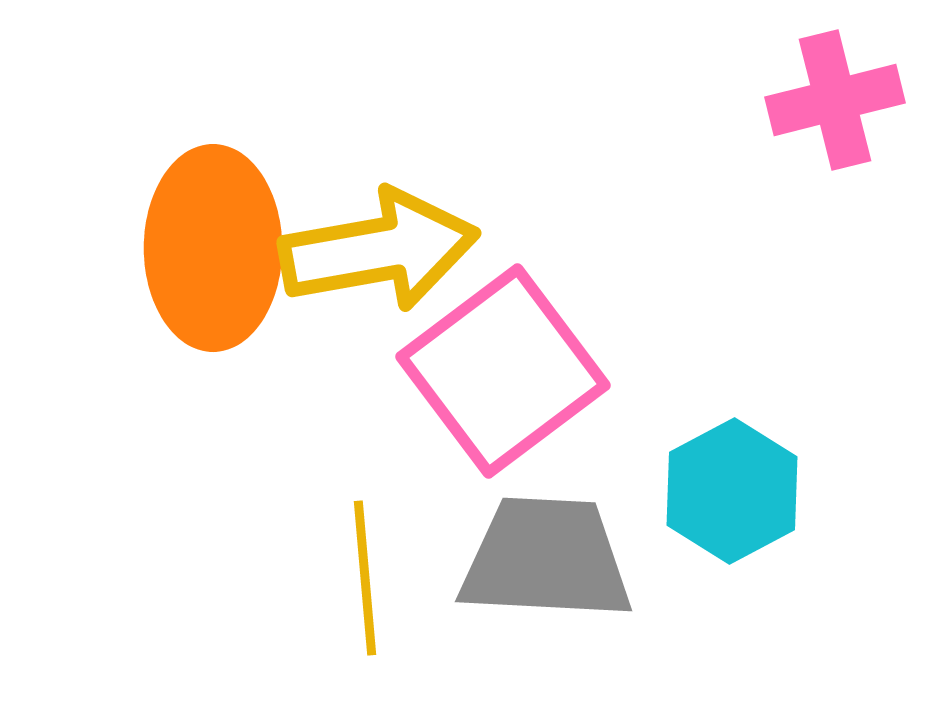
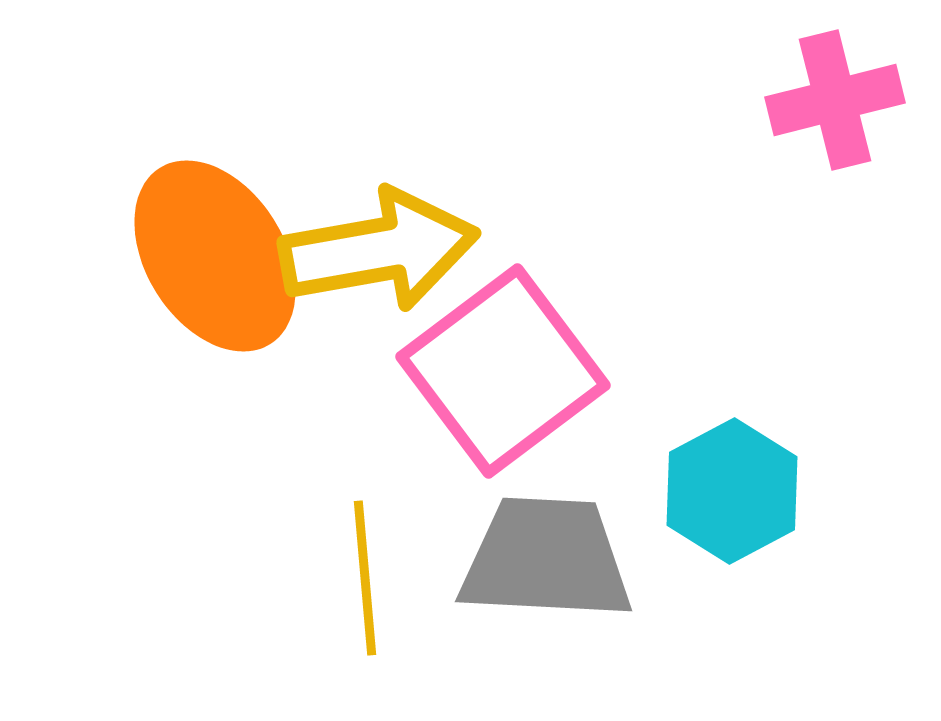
orange ellipse: moved 2 px right, 8 px down; rotated 32 degrees counterclockwise
